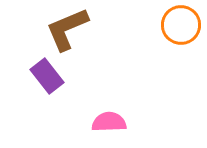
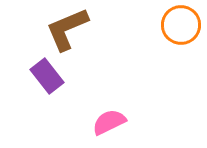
pink semicircle: rotated 24 degrees counterclockwise
